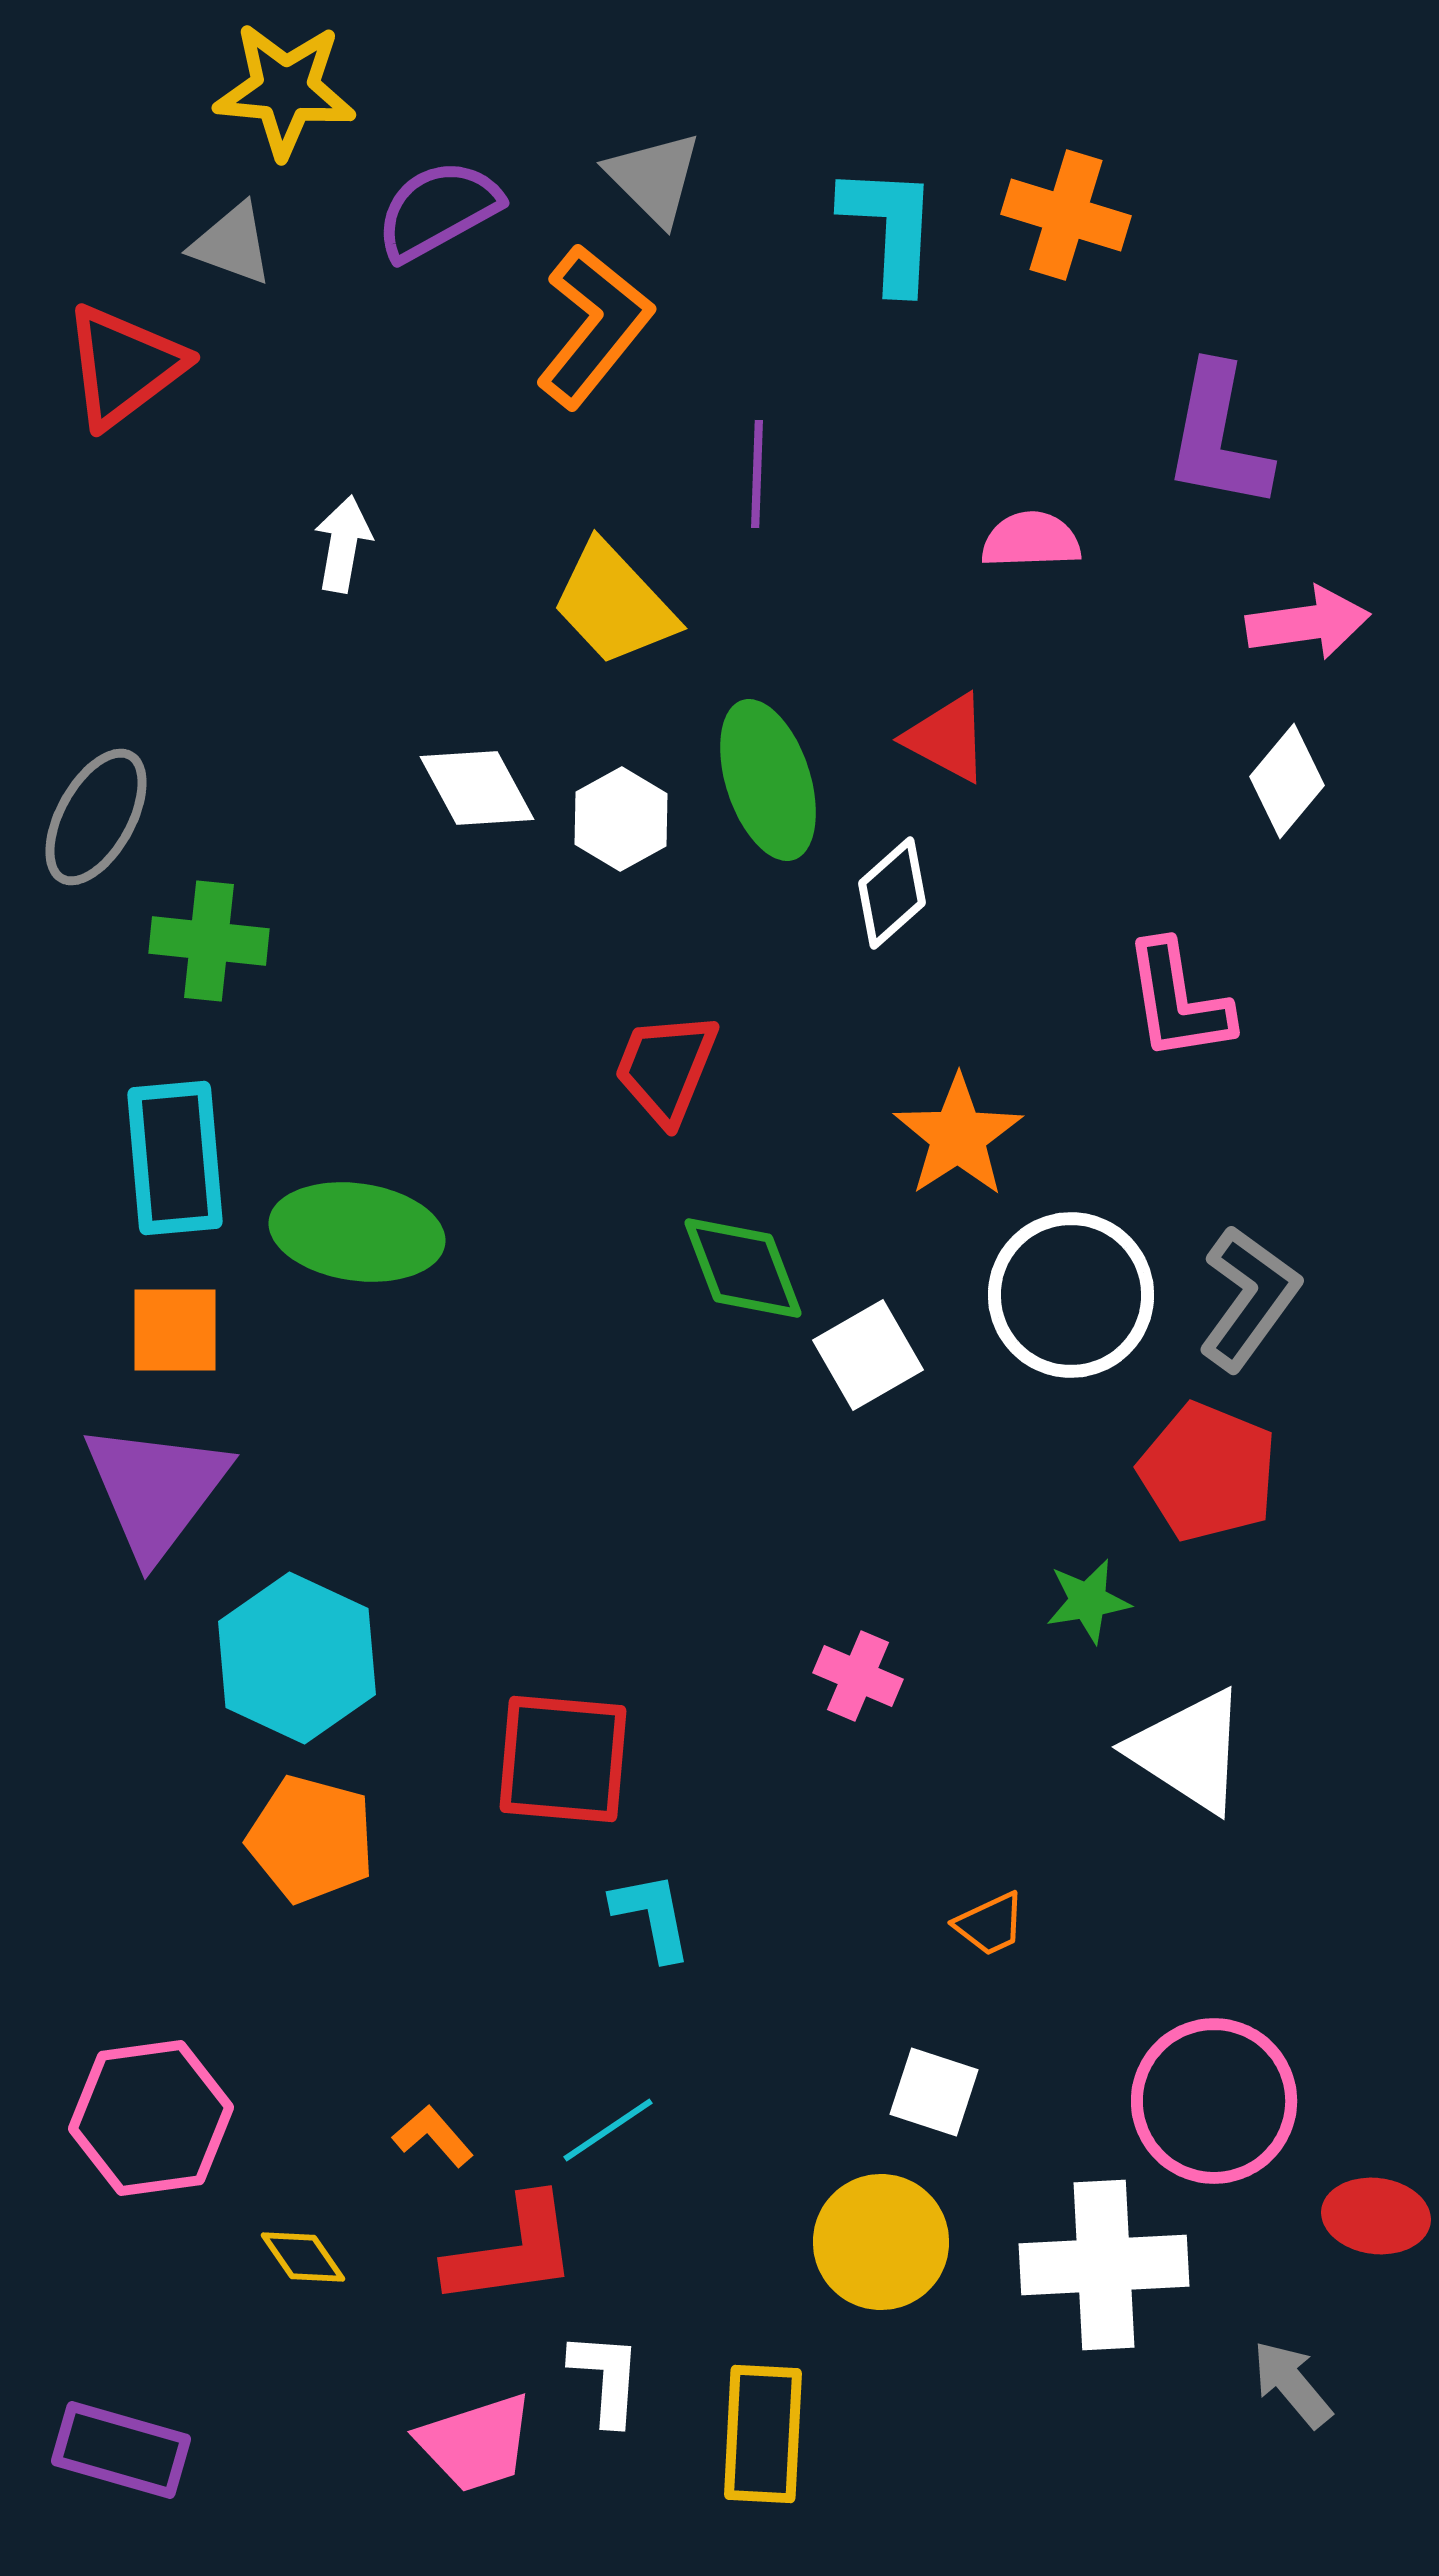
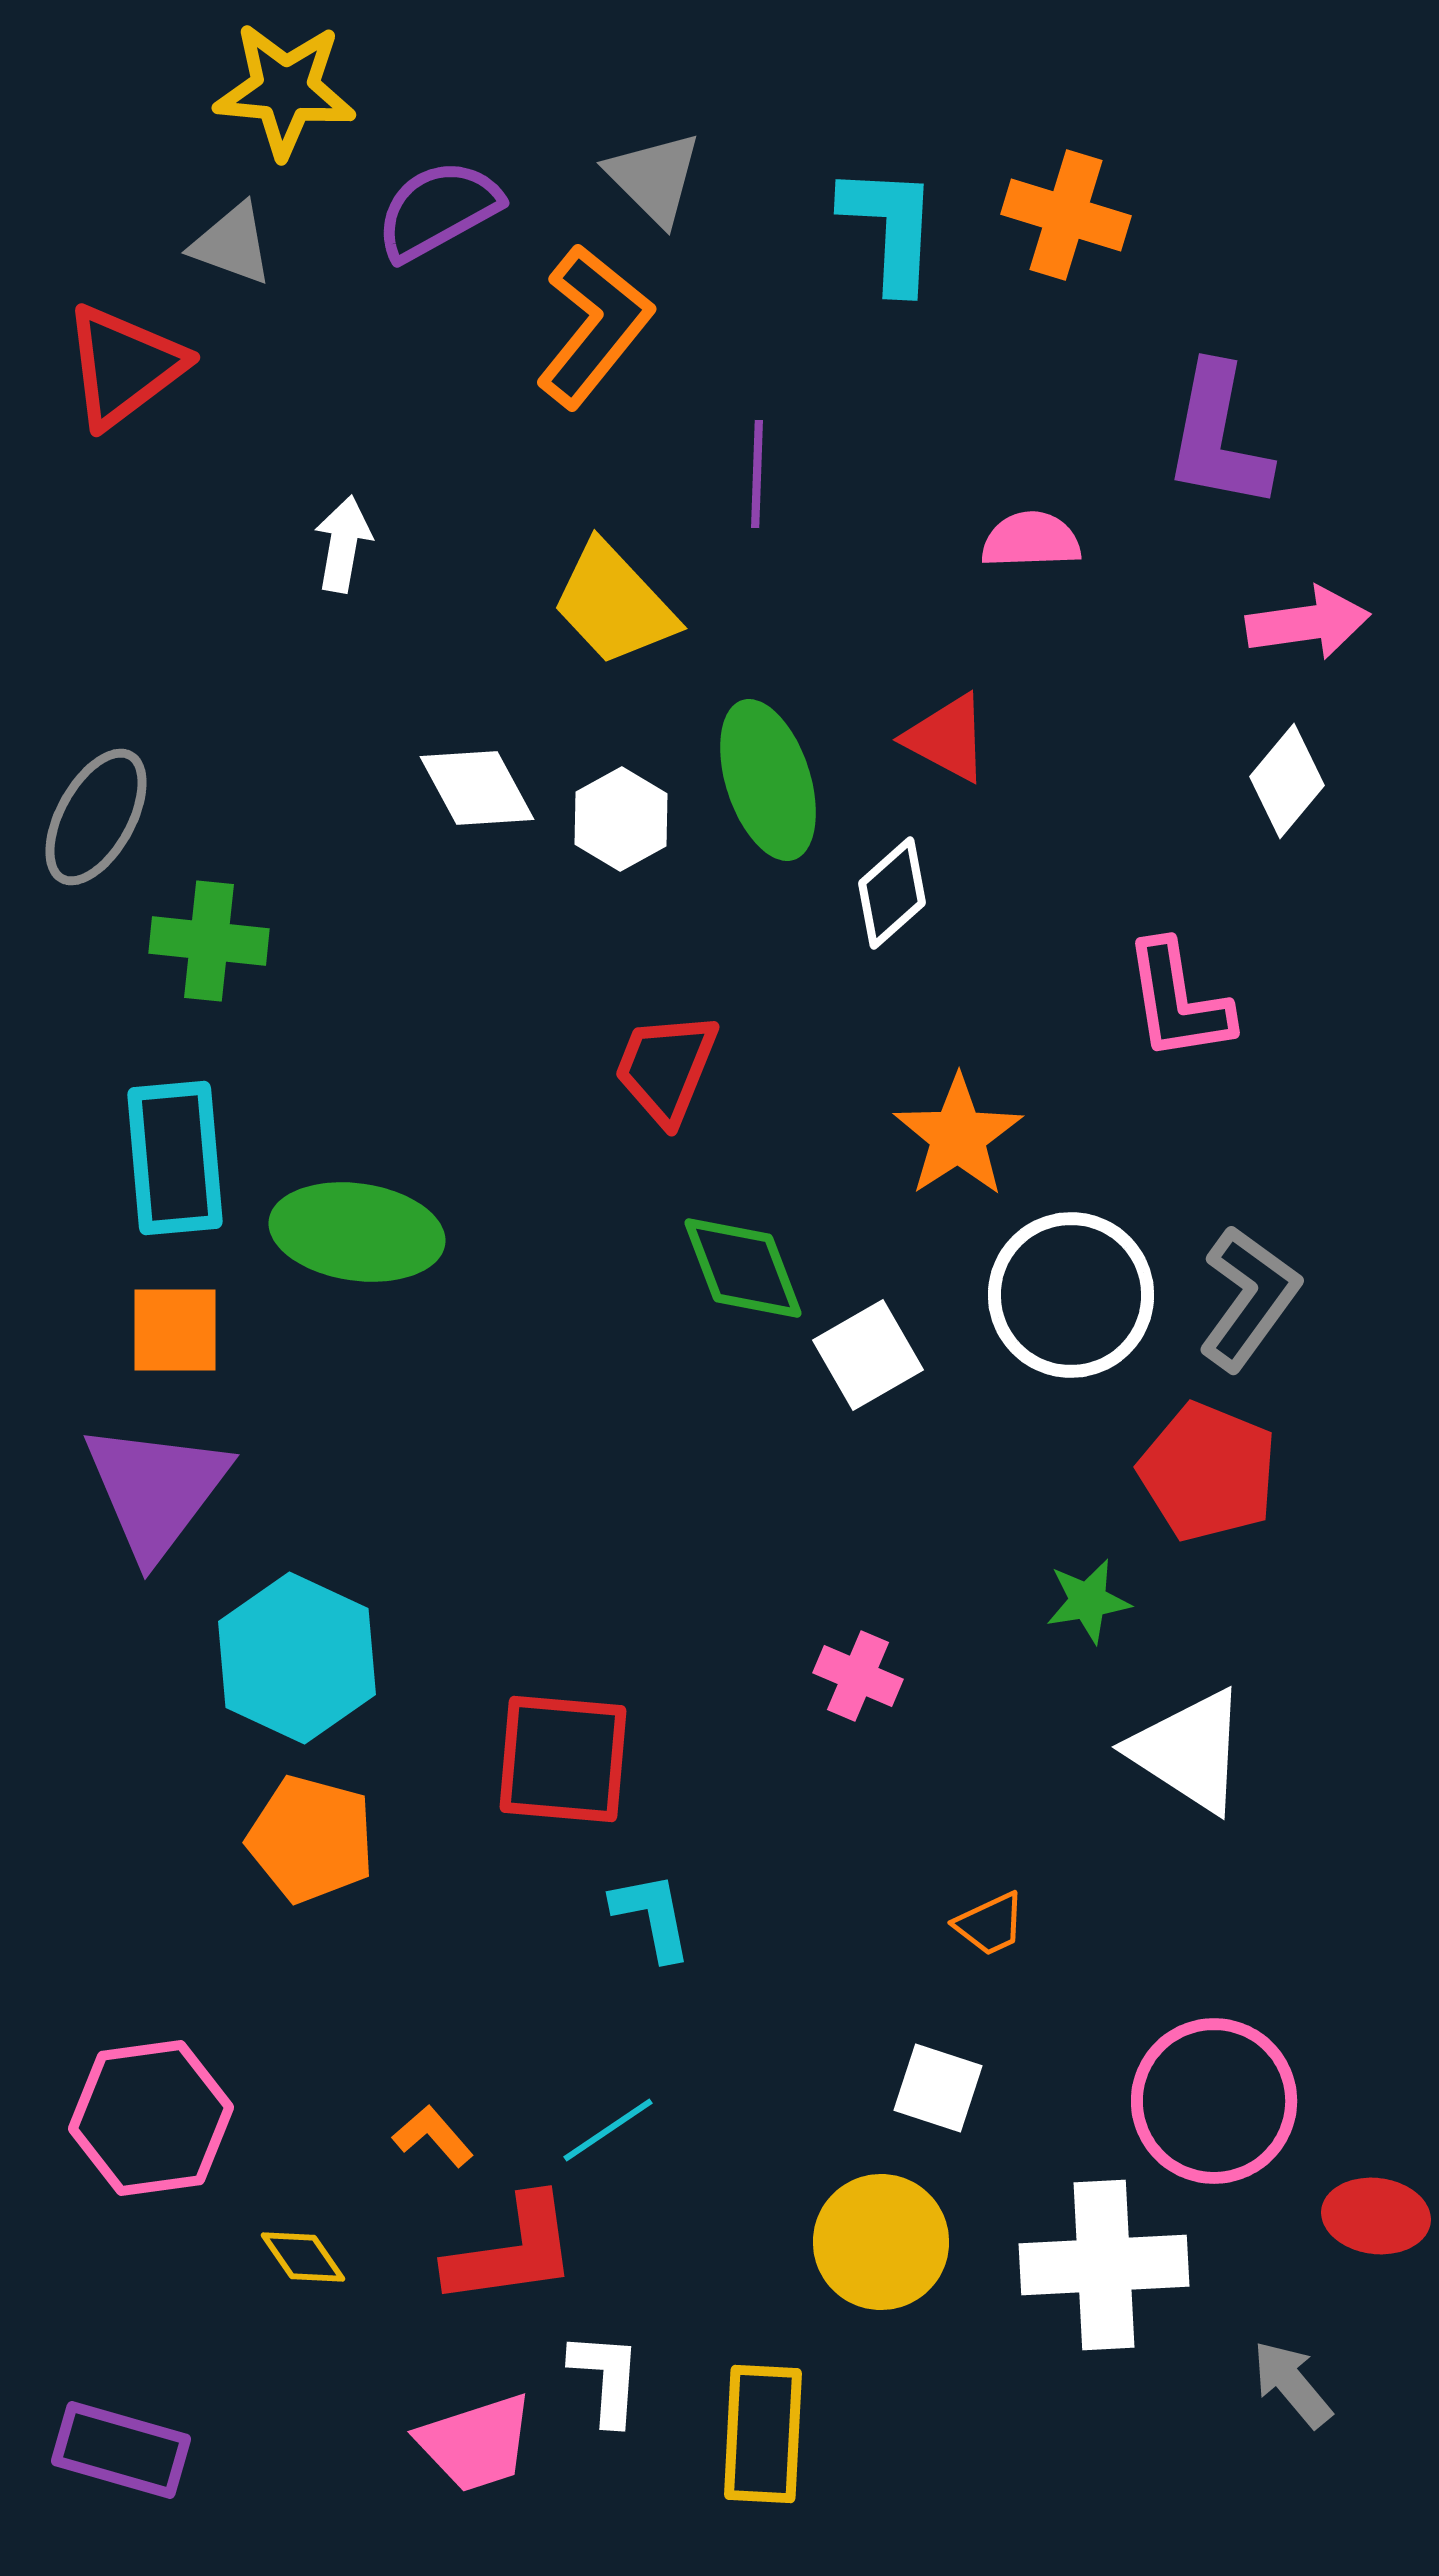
white square at (934, 2092): moved 4 px right, 4 px up
